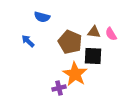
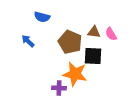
orange star: rotated 20 degrees counterclockwise
purple cross: rotated 16 degrees clockwise
